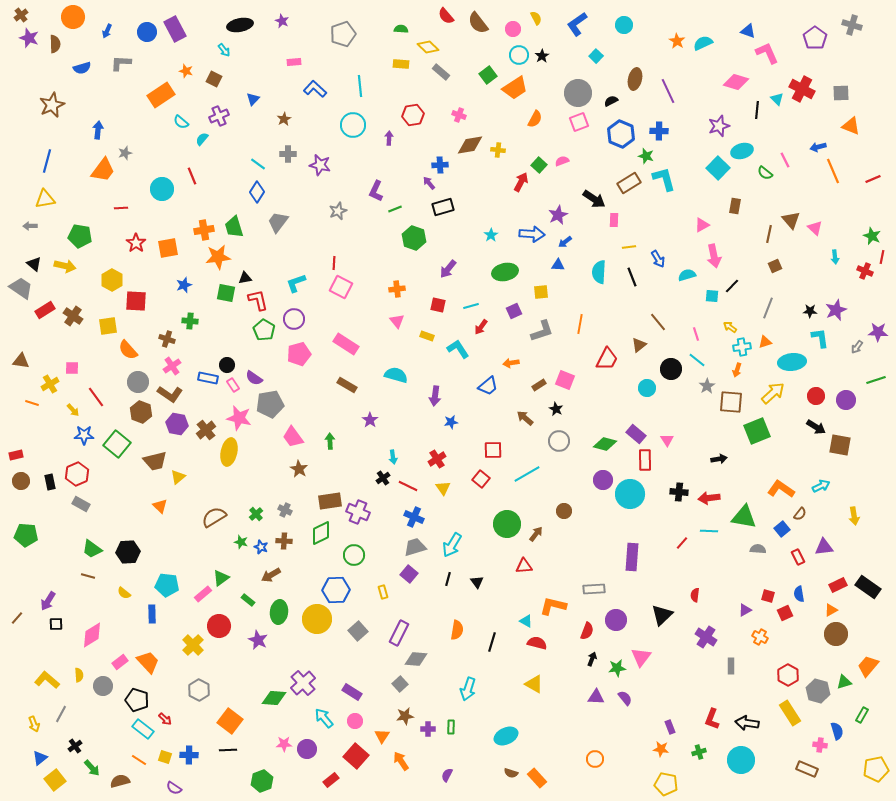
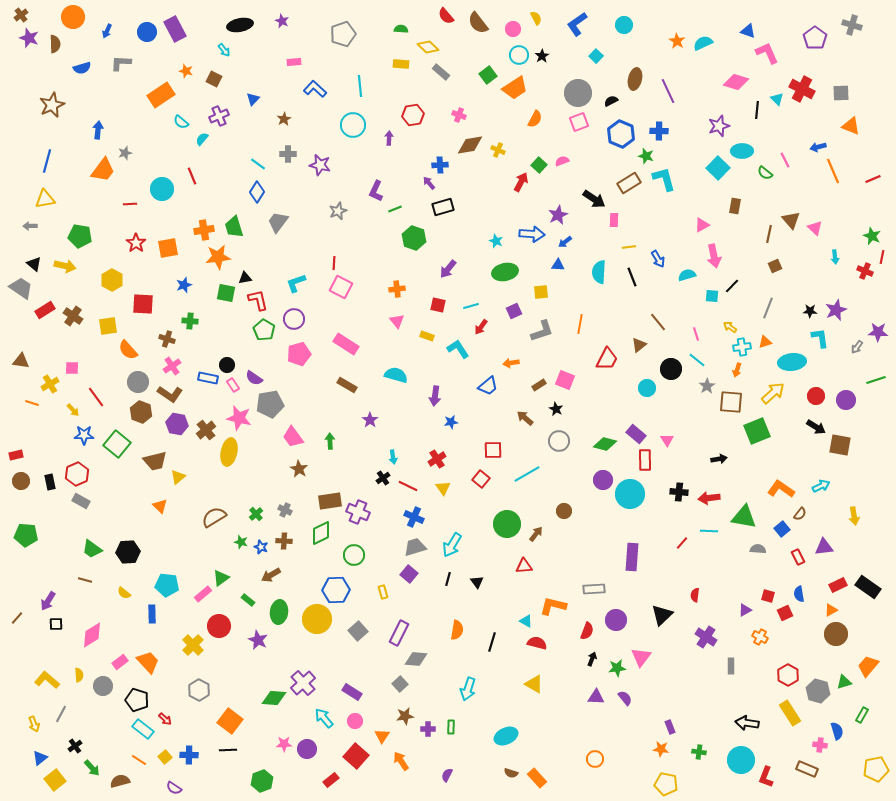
yellow cross at (498, 150): rotated 16 degrees clockwise
cyan ellipse at (742, 151): rotated 15 degrees clockwise
red line at (121, 208): moved 9 px right, 4 px up
cyan star at (491, 235): moved 5 px right, 6 px down; rotated 16 degrees counterclockwise
red square at (136, 301): moved 7 px right, 3 px down
gray rectangle at (81, 504): moved 3 px up
brown line at (88, 576): moved 3 px left, 4 px down
red L-shape at (712, 719): moved 54 px right, 58 px down
green cross at (699, 752): rotated 24 degrees clockwise
yellow square at (165, 757): rotated 32 degrees clockwise
